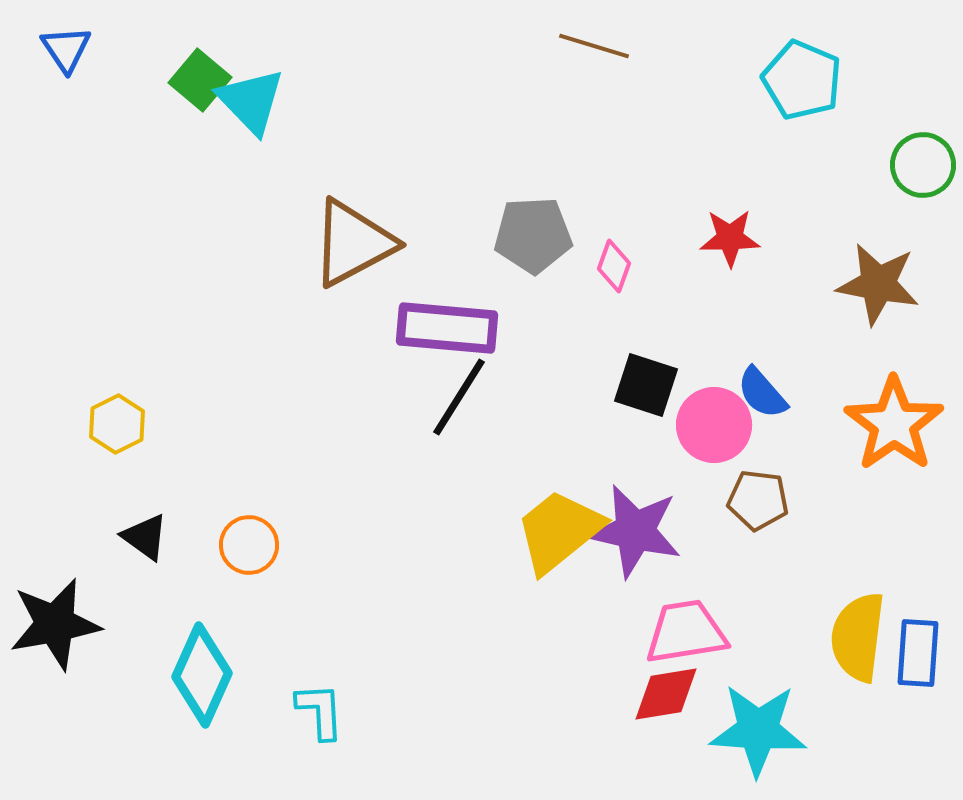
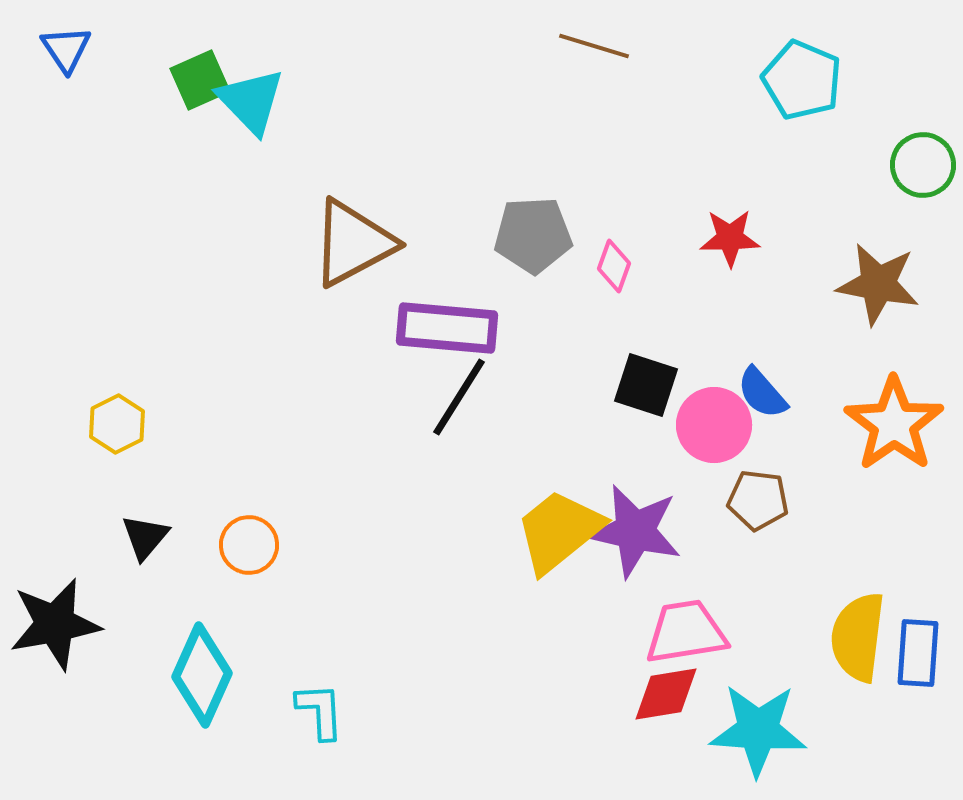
green square: rotated 26 degrees clockwise
black triangle: rotated 34 degrees clockwise
